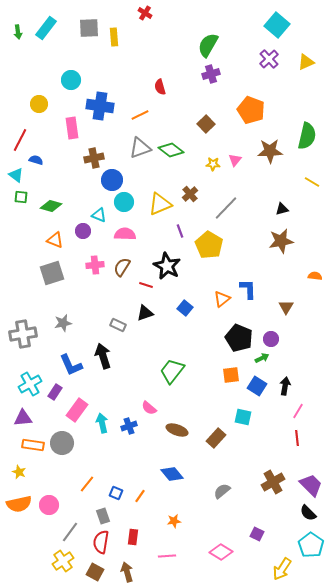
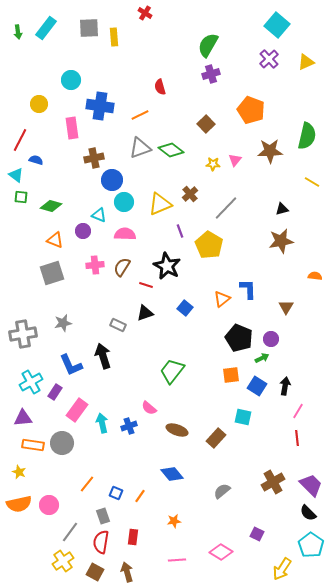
cyan cross at (30, 384): moved 1 px right, 2 px up
pink line at (167, 556): moved 10 px right, 4 px down
